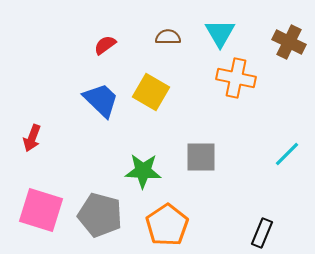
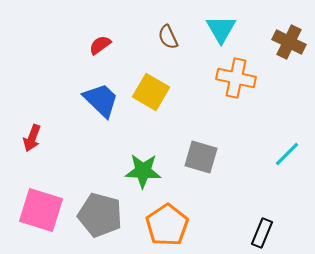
cyan triangle: moved 1 px right, 4 px up
brown semicircle: rotated 115 degrees counterclockwise
red semicircle: moved 5 px left
gray square: rotated 16 degrees clockwise
